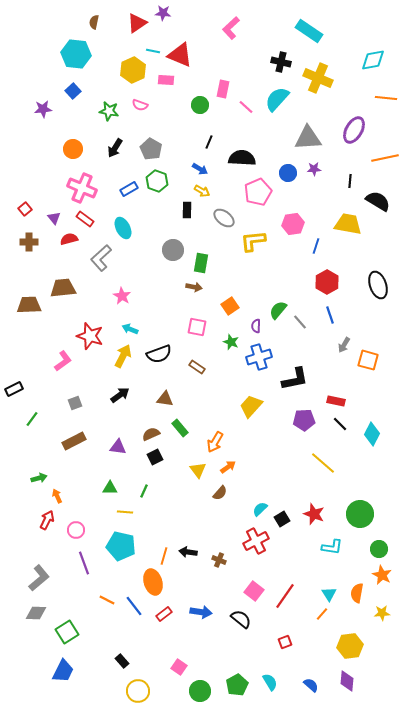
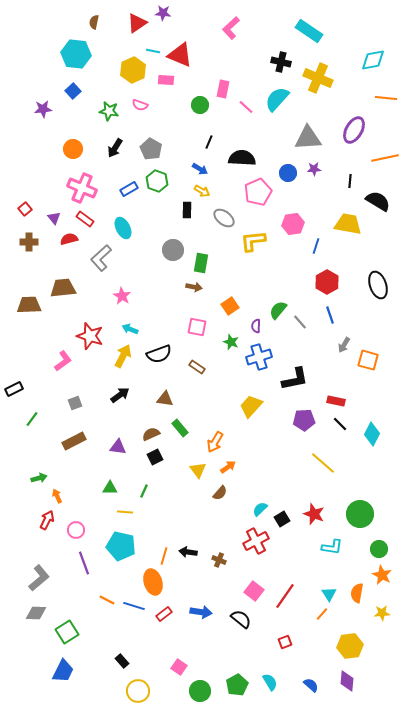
blue line at (134, 606): rotated 35 degrees counterclockwise
